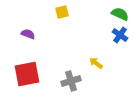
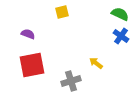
blue cross: moved 1 px right, 1 px down
red square: moved 5 px right, 9 px up
